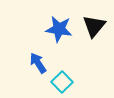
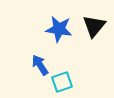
blue arrow: moved 2 px right, 2 px down
cyan square: rotated 25 degrees clockwise
